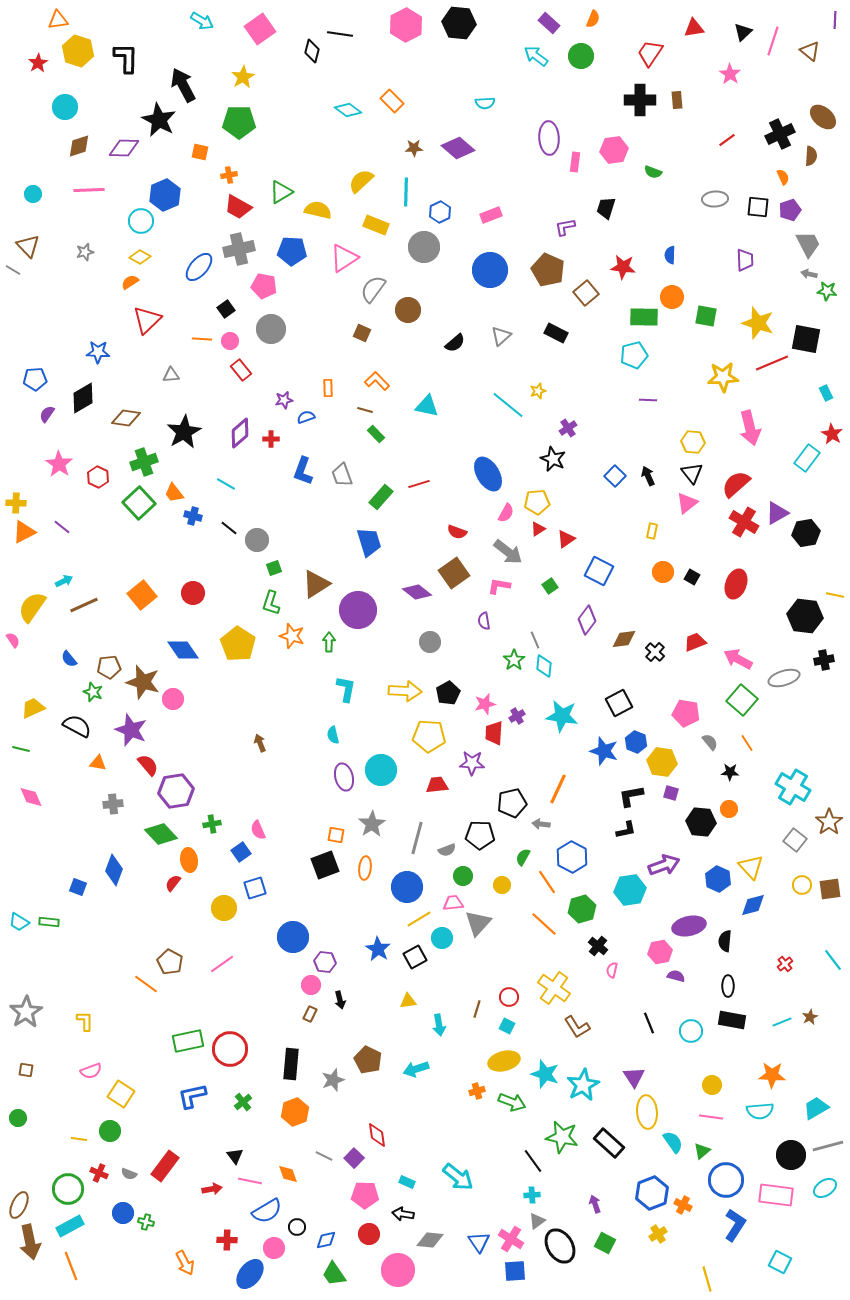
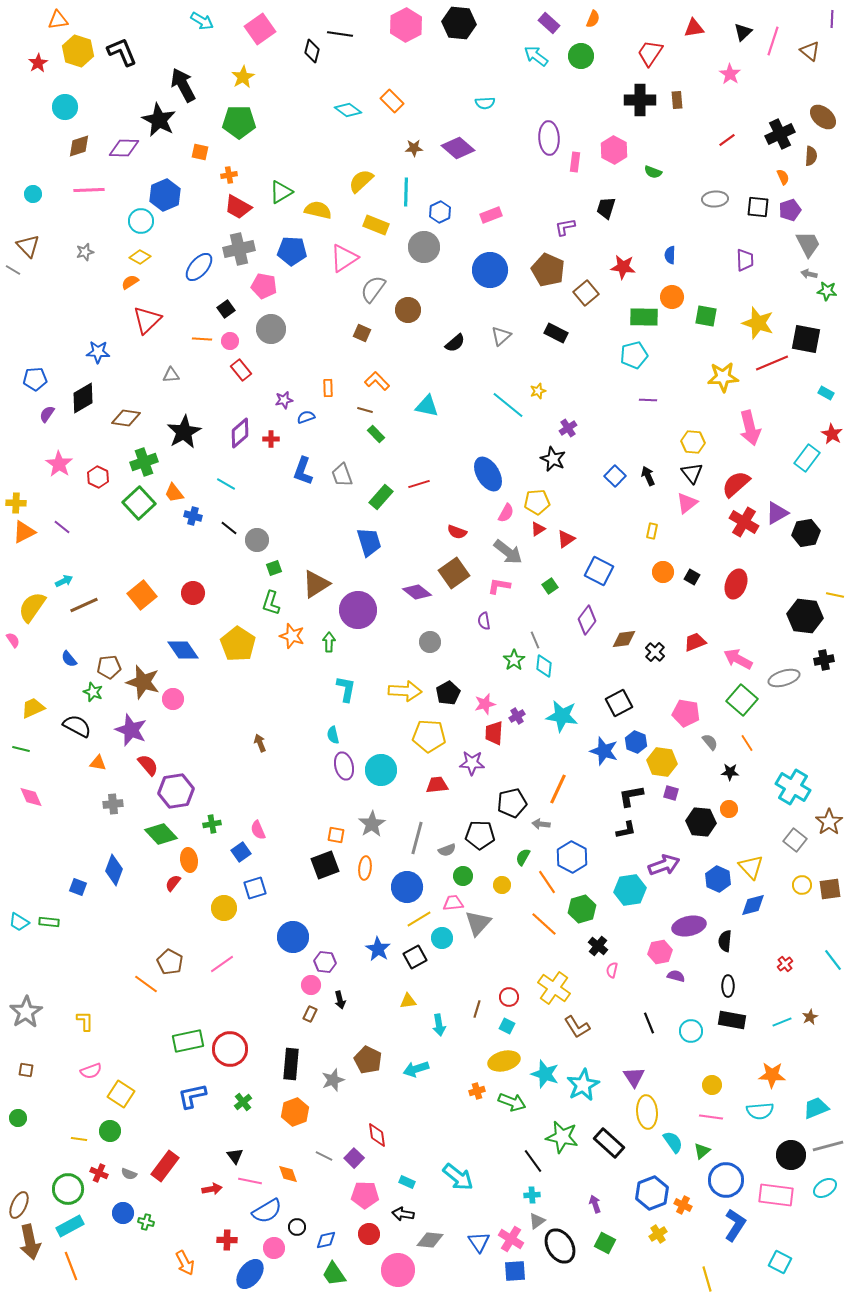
purple line at (835, 20): moved 3 px left, 1 px up
black L-shape at (126, 58): moved 4 px left, 6 px up; rotated 24 degrees counterclockwise
pink hexagon at (614, 150): rotated 24 degrees counterclockwise
cyan rectangle at (826, 393): rotated 35 degrees counterclockwise
purple ellipse at (344, 777): moved 11 px up
cyan trapezoid at (816, 1108): rotated 8 degrees clockwise
